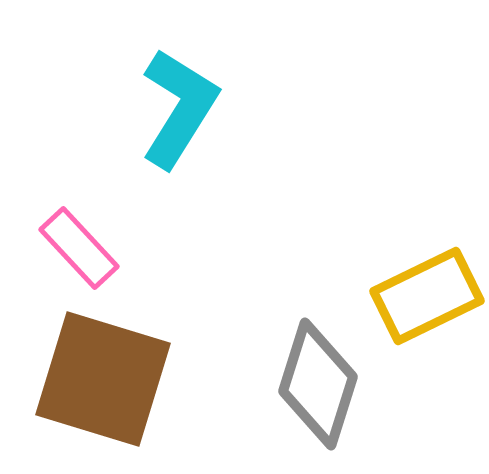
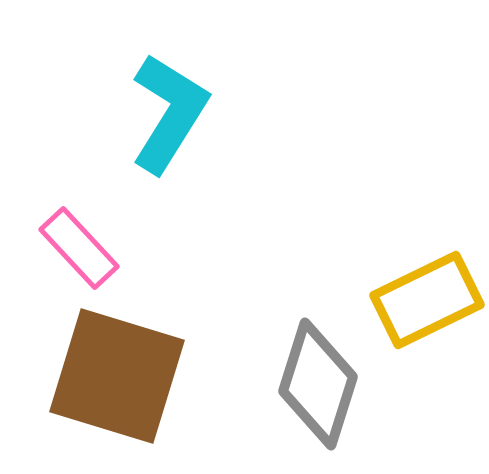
cyan L-shape: moved 10 px left, 5 px down
yellow rectangle: moved 4 px down
brown square: moved 14 px right, 3 px up
